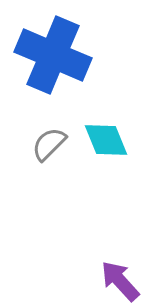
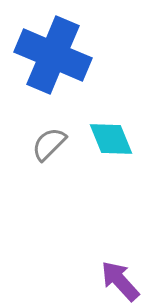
cyan diamond: moved 5 px right, 1 px up
